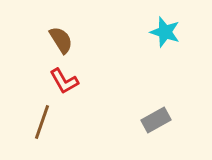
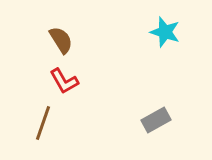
brown line: moved 1 px right, 1 px down
